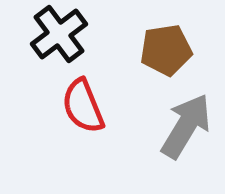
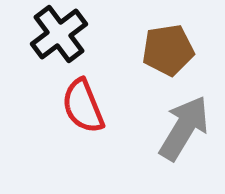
brown pentagon: moved 2 px right
gray arrow: moved 2 px left, 2 px down
